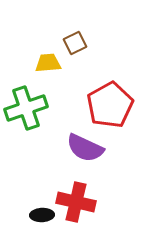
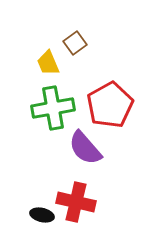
brown square: rotated 10 degrees counterclockwise
yellow trapezoid: rotated 108 degrees counterclockwise
green cross: moved 27 px right; rotated 9 degrees clockwise
purple semicircle: rotated 24 degrees clockwise
black ellipse: rotated 15 degrees clockwise
